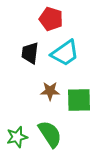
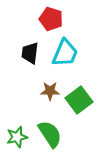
cyan trapezoid: rotated 32 degrees counterclockwise
green square: rotated 36 degrees counterclockwise
